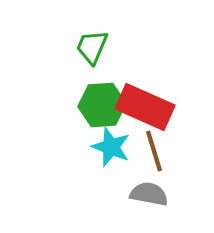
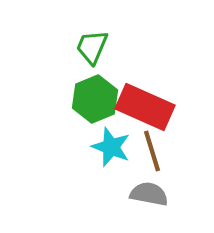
green hexagon: moved 7 px left, 6 px up; rotated 18 degrees counterclockwise
brown line: moved 2 px left
